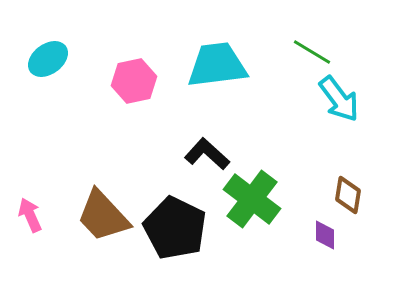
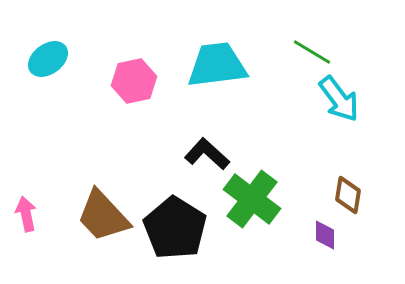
pink arrow: moved 4 px left, 1 px up; rotated 12 degrees clockwise
black pentagon: rotated 6 degrees clockwise
